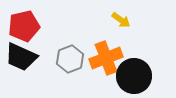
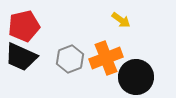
black circle: moved 2 px right, 1 px down
